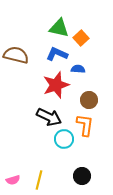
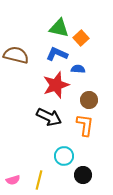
cyan circle: moved 17 px down
black circle: moved 1 px right, 1 px up
